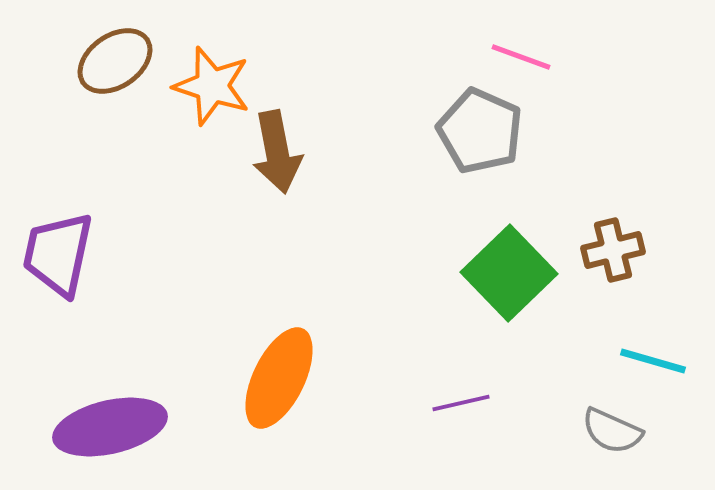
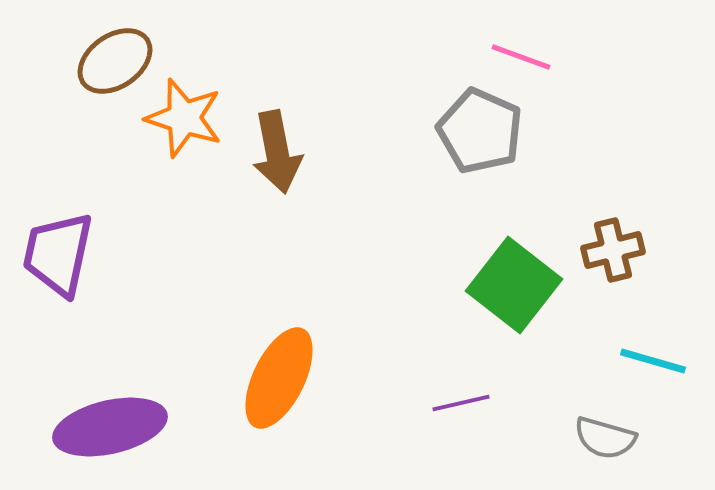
orange star: moved 28 px left, 32 px down
green square: moved 5 px right, 12 px down; rotated 8 degrees counterclockwise
gray semicircle: moved 7 px left, 7 px down; rotated 8 degrees counterclockwise
